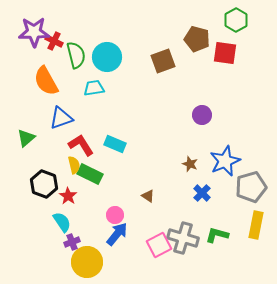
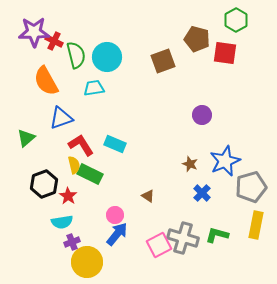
black hexagon: rotated 20 degrees clockwise
cyan semicircle: rotated 115 degrees clockwise
